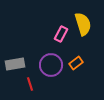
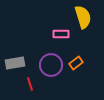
yellow semicircle: moved 7 px up
pink rectangle: rotated 63 degrees clockwise
gray rectangle: moved 1 px up
